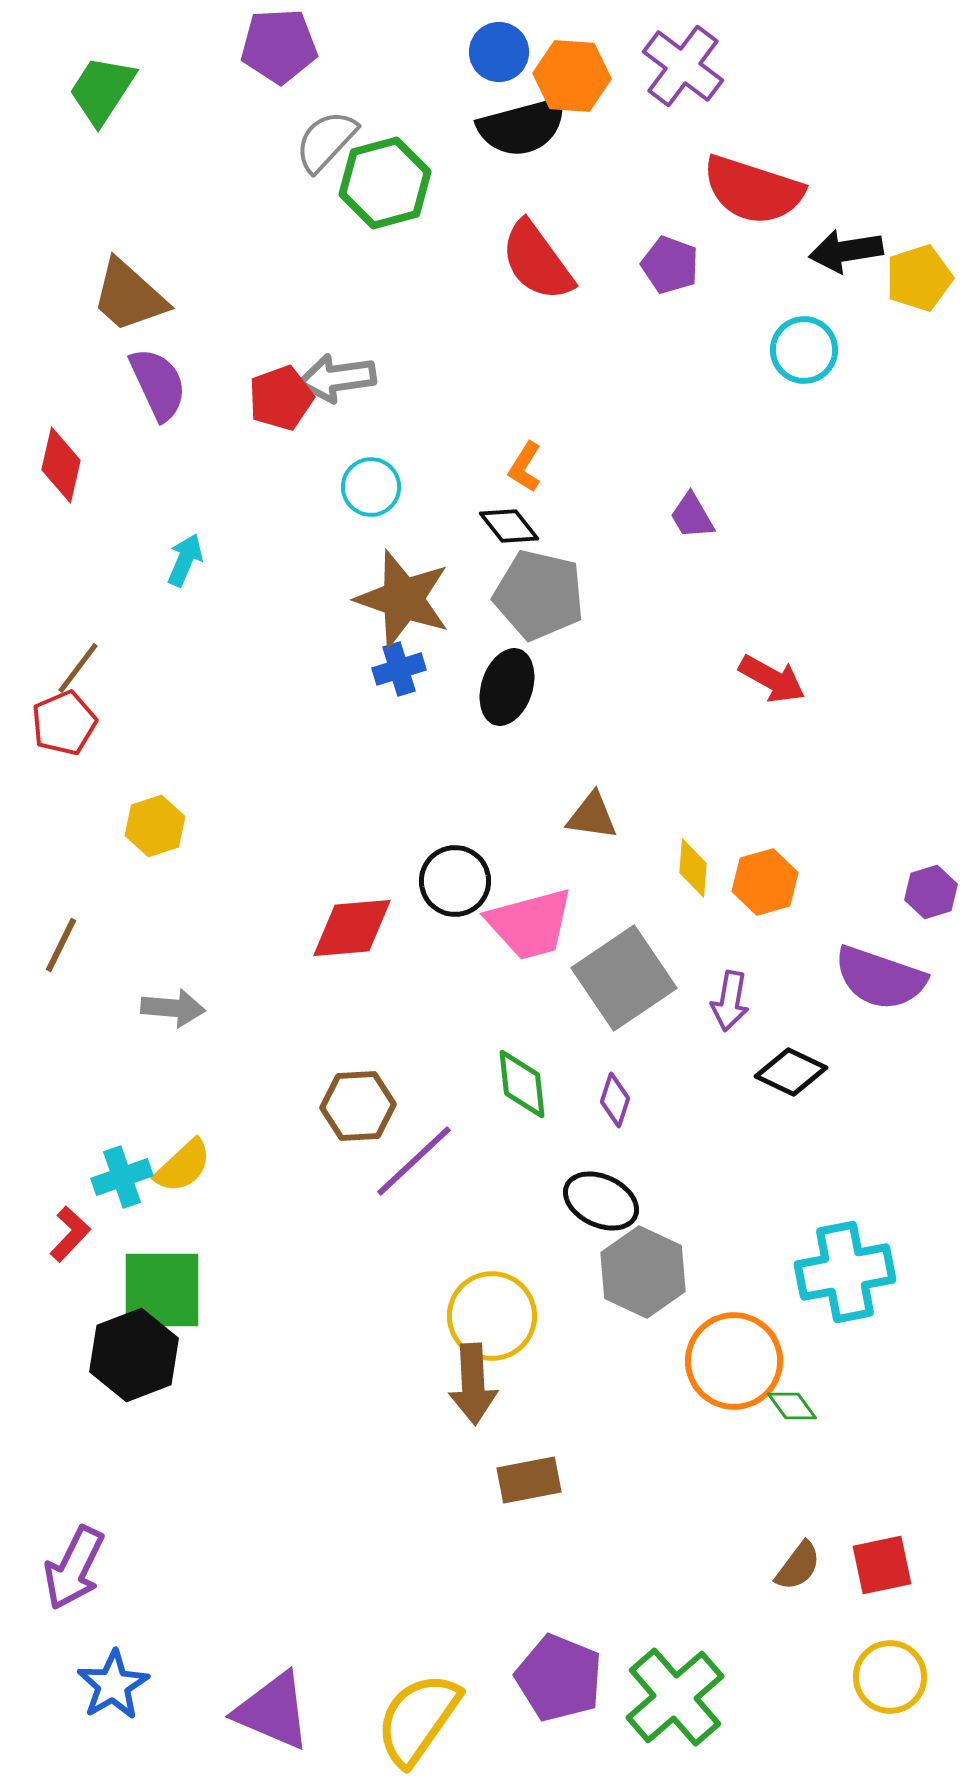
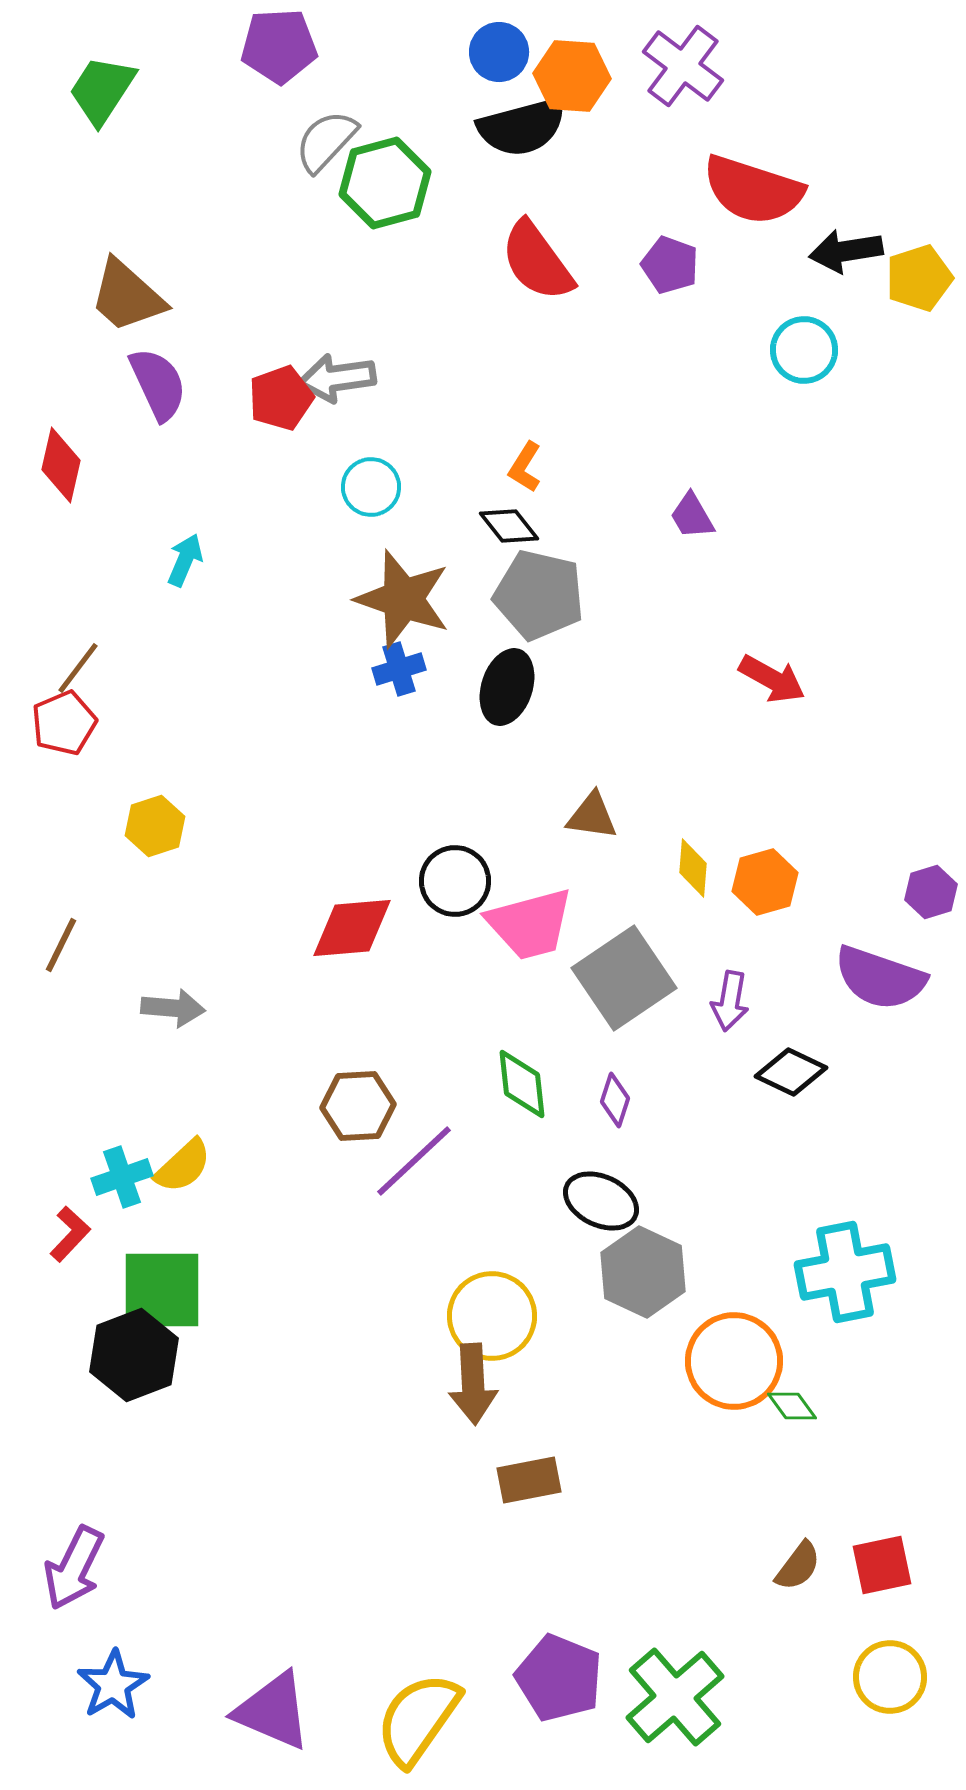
brown trapezoid at (129, 296): moved 2 px left
